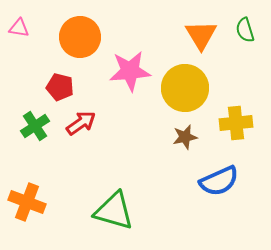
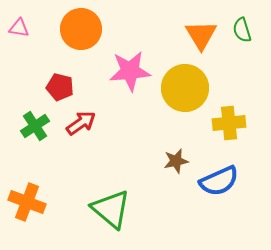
green semicircle: moved 3 px left
orange circle: moved 1 px right, 8 px up
yellow cross: moved 7 px left
brown star: moved 9 px left, 24 px down
green triangle: moved 3 px left, 2 px up; rotated 24 degrees clockwise
